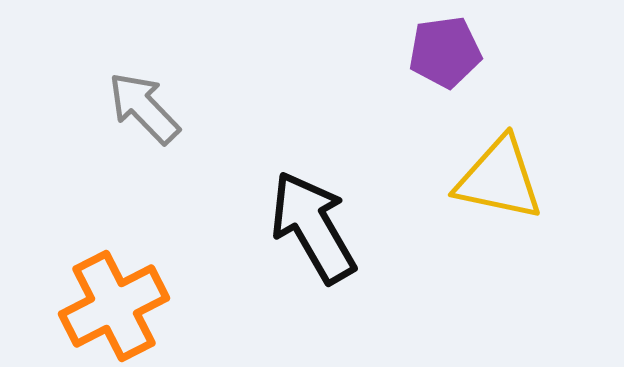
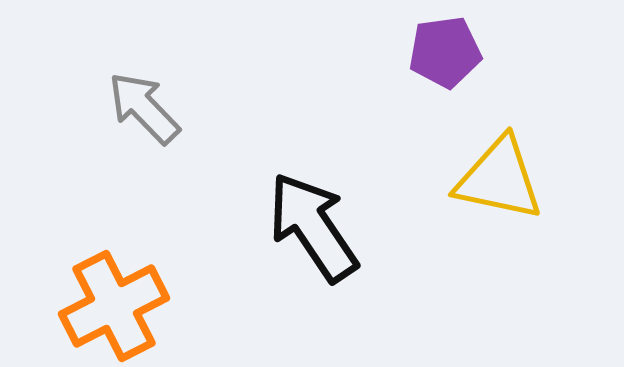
black arrow: rotated 4 degrees counterclockwise
